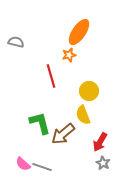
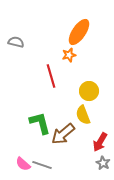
gray line: moved 2 px up
